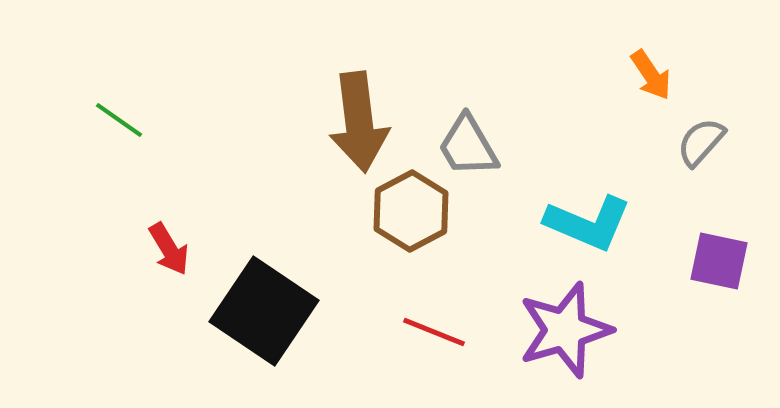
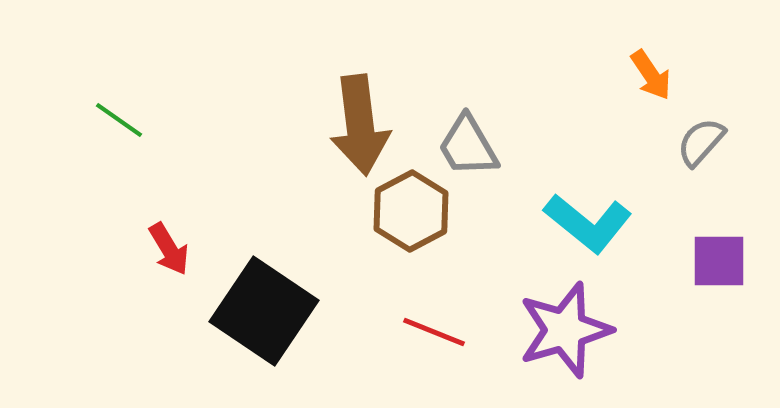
brown arrow: moved 1 px right, 3 px down
cyan L-shape: rotated 16 degrees clockwise
purple square: rotated 12 degrees counterclockwise
